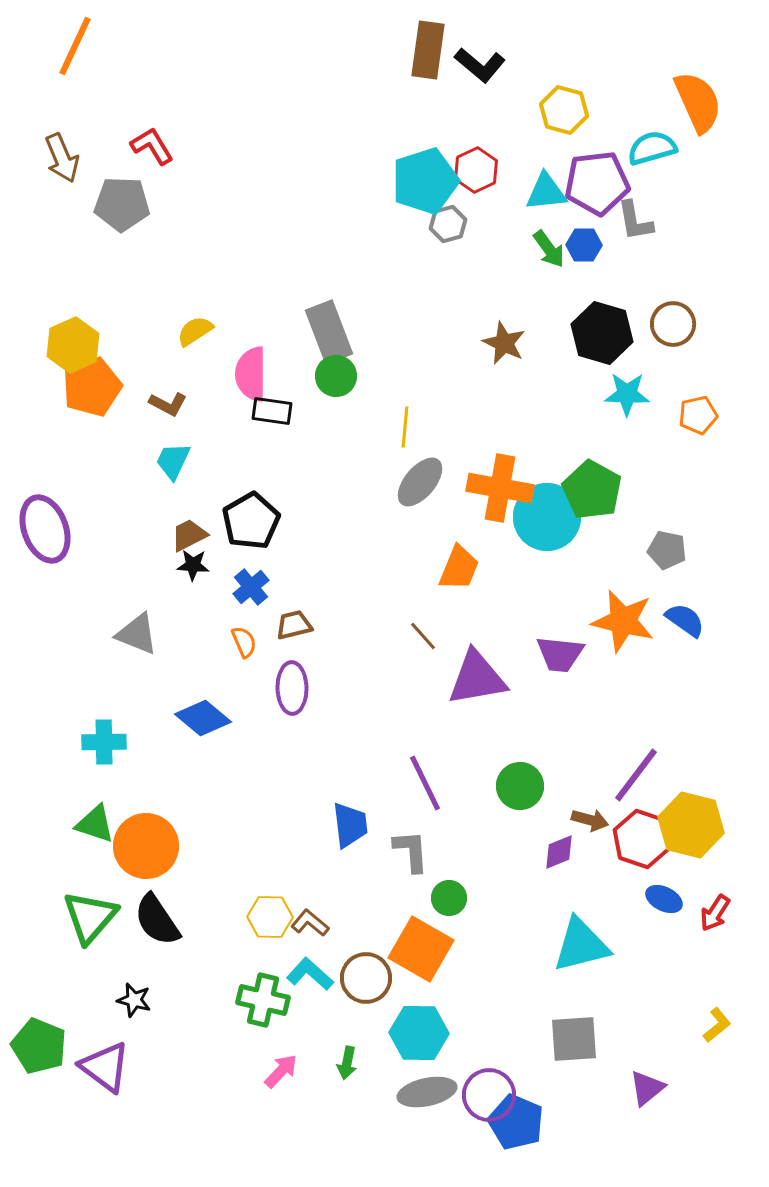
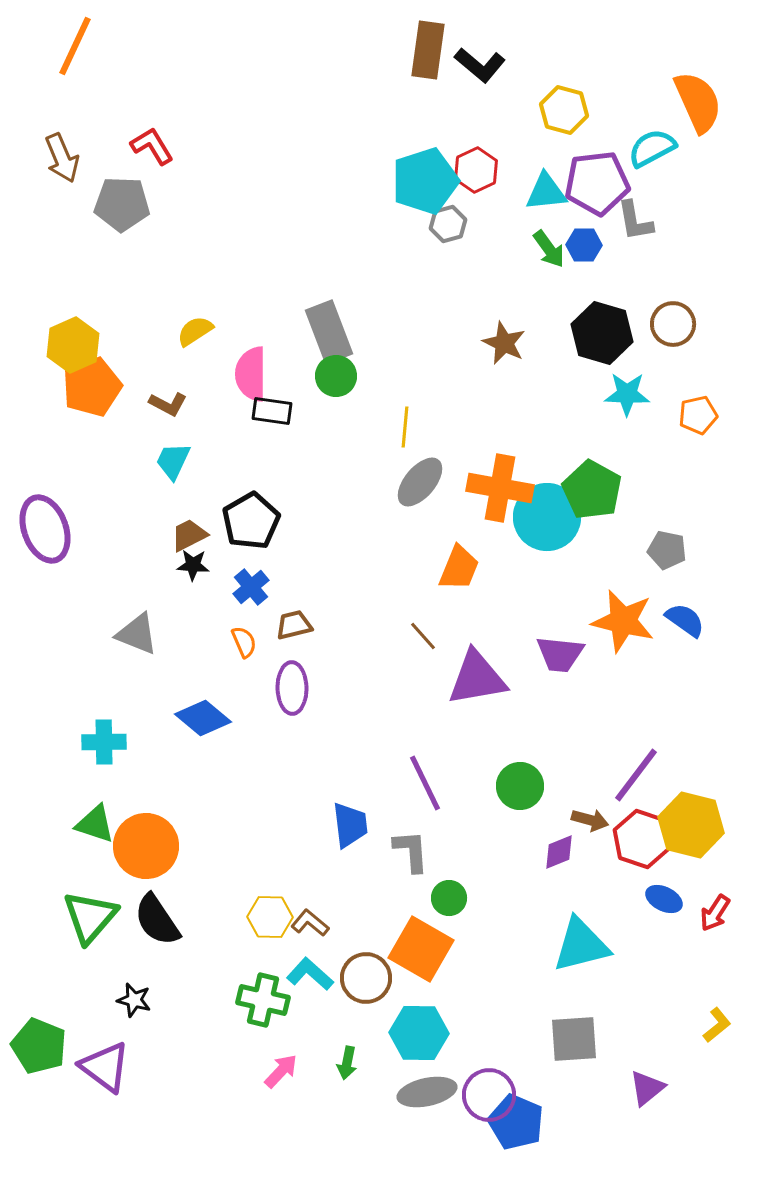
cyan semicircle at (652, 148): rotated 12 degrees counterclockwise
